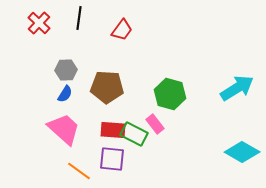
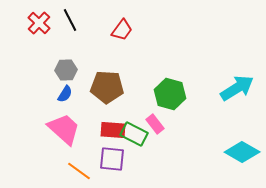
black line: moved 9 px left, 2 px down; rotated 35 degrees counterclockwise
